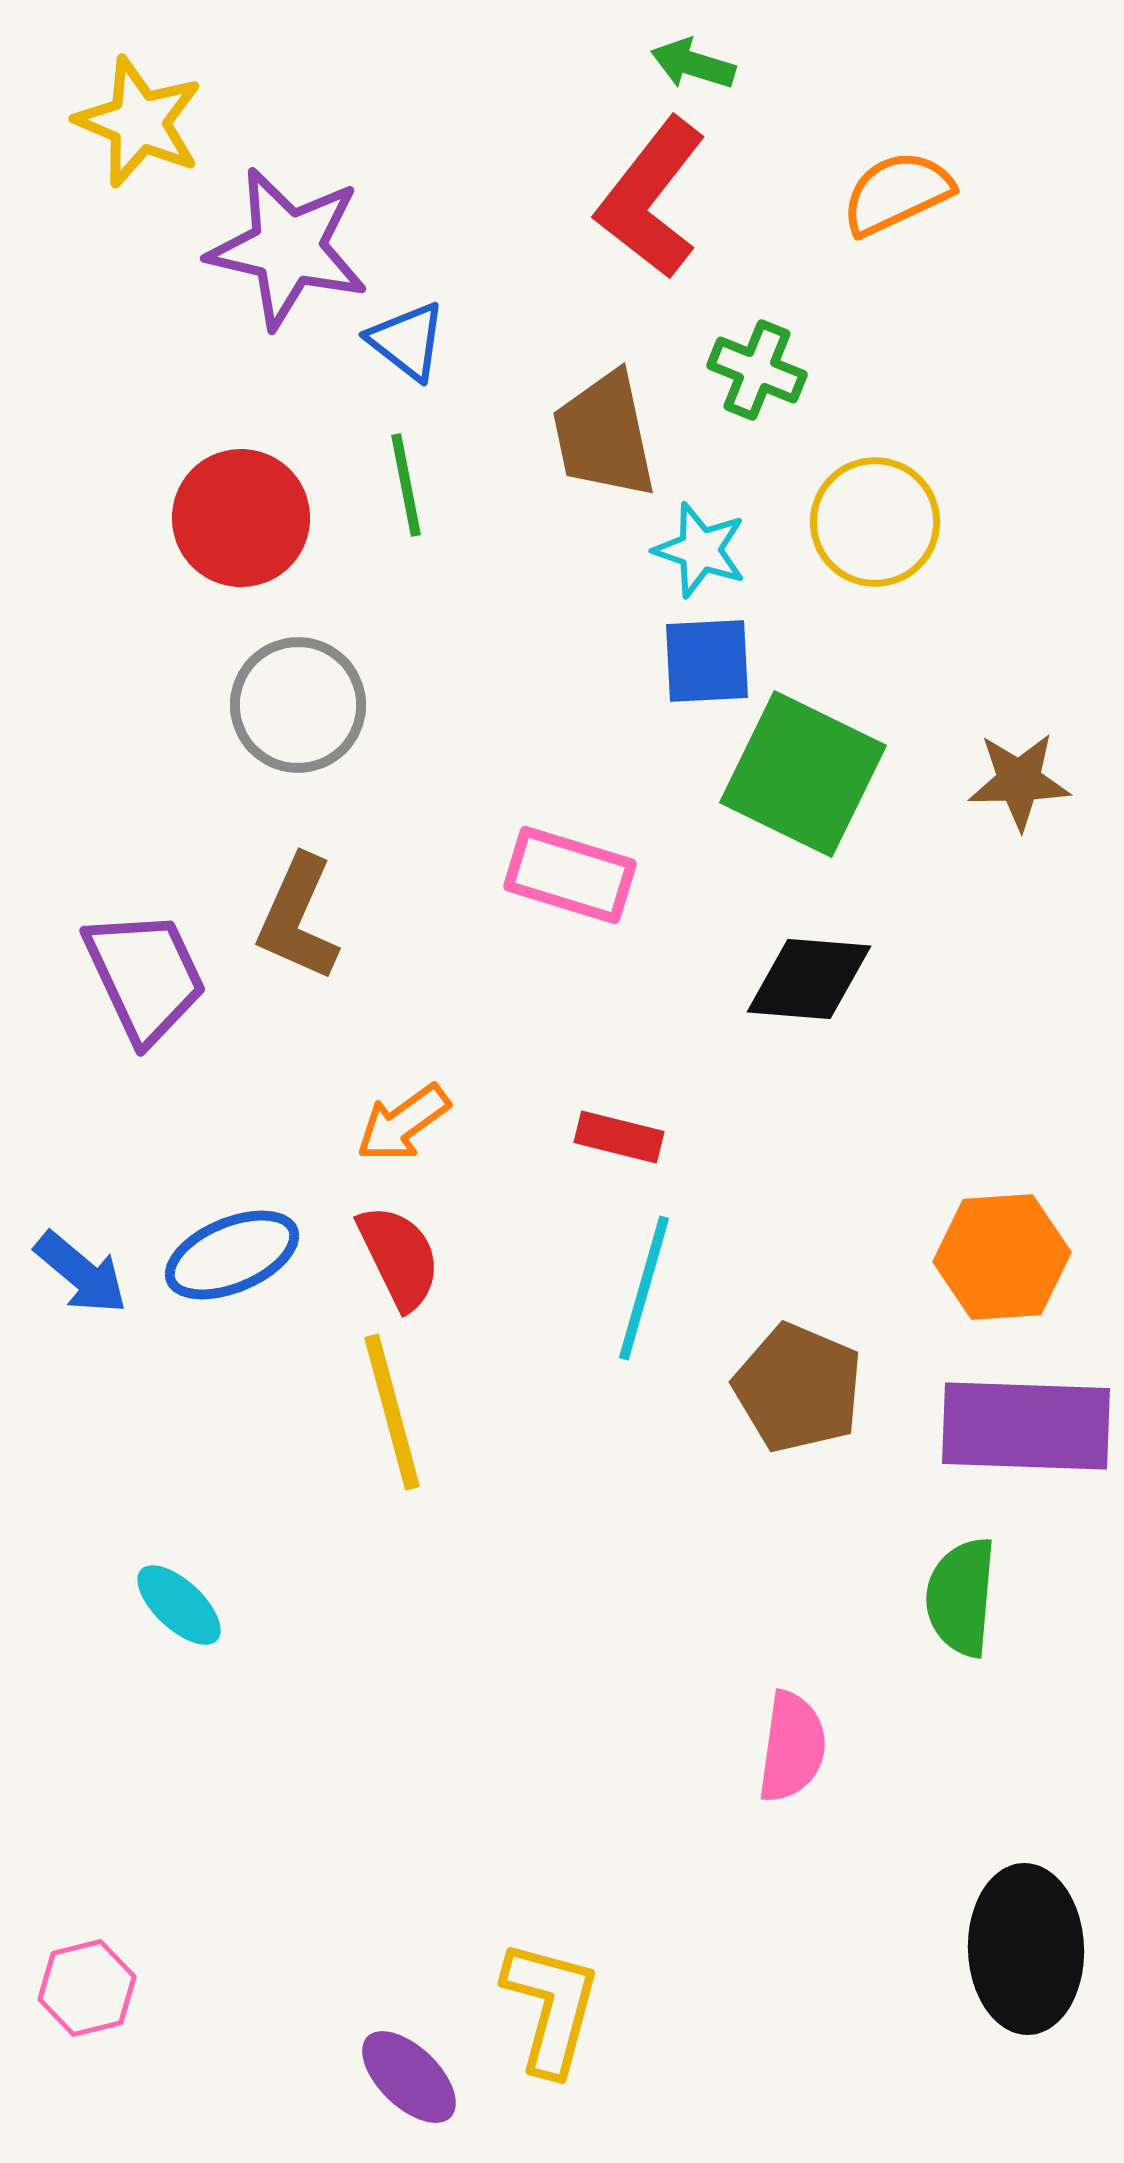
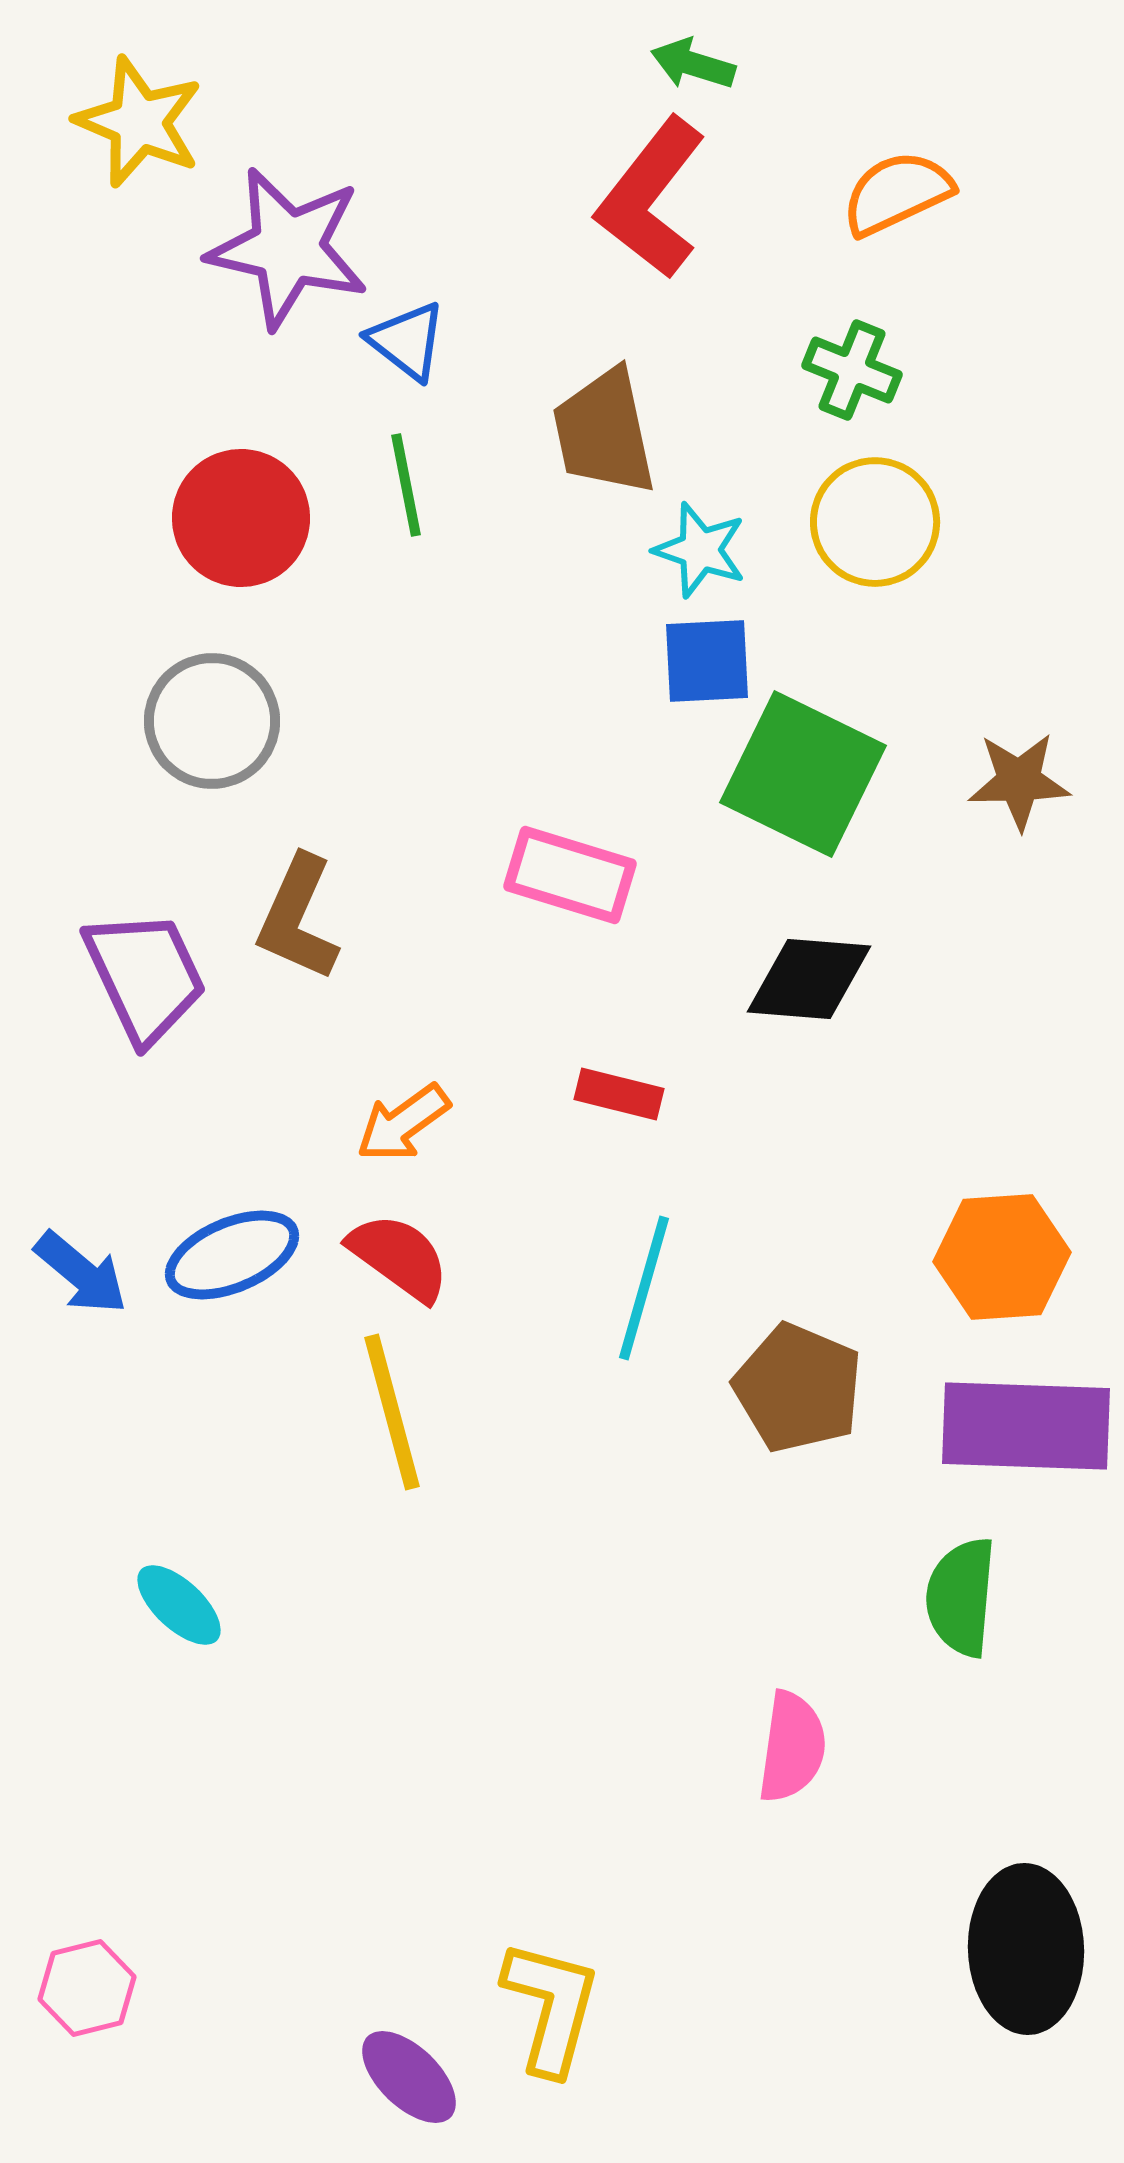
green cross: moved 95 px right
brown trapezoid: moved 3 px up
gray circle: moved 86 px left, 16 px down
red rectangle: moved 43 px up
red semicircle: rotated 28 degrees counterclockwise
